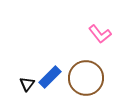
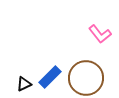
black triangle: moved 3 px left; rotated 28 degrees clockwise
